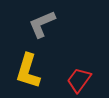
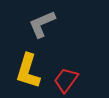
red trapezoid: moved 13 px left
